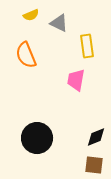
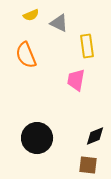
black diamond: moved 1 px left, 1 px up
brown square: moved 6 px left
